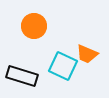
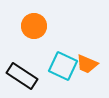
orange trapezoid: moved 10 px down
black rectangle: rotated 16 degrees clockwise
